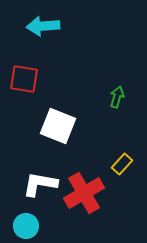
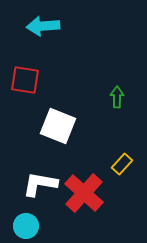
red square: moved 1 px right, 1 px down
green arrow: rotated 15 degrees counterclockwise
red cross: rotated 18 degrees counterclockwise
